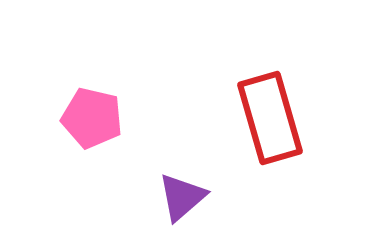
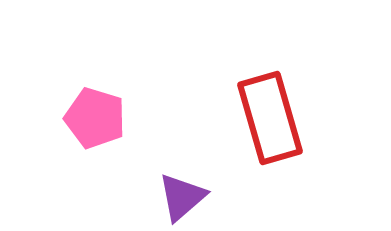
pink pentagon: moved 3 px right; rotated 4 degrees clockwise
